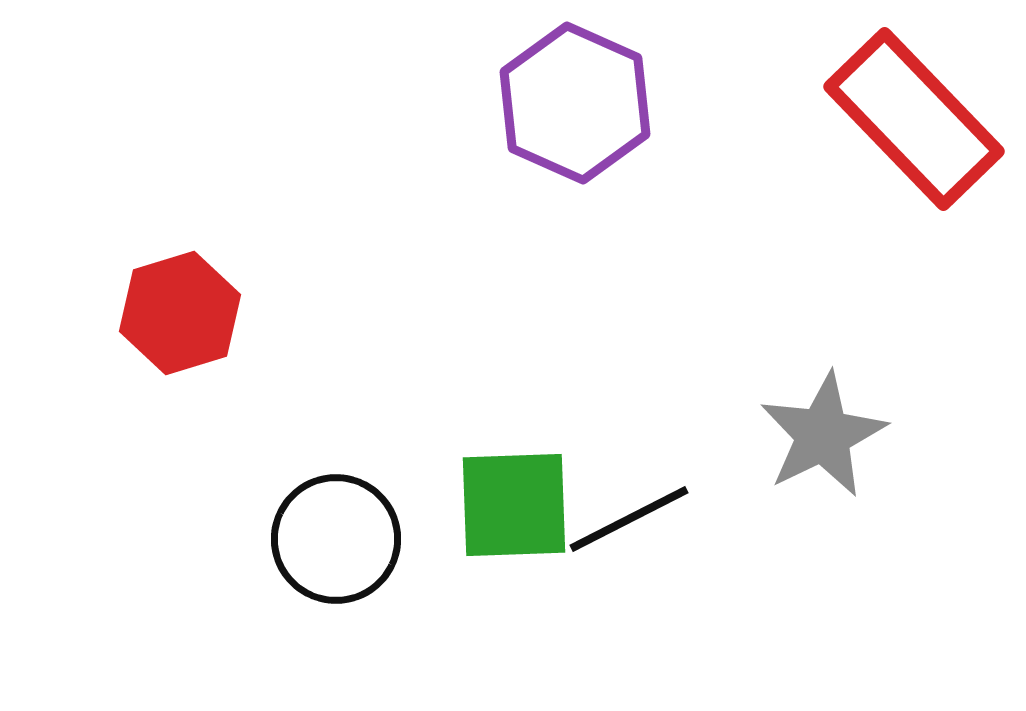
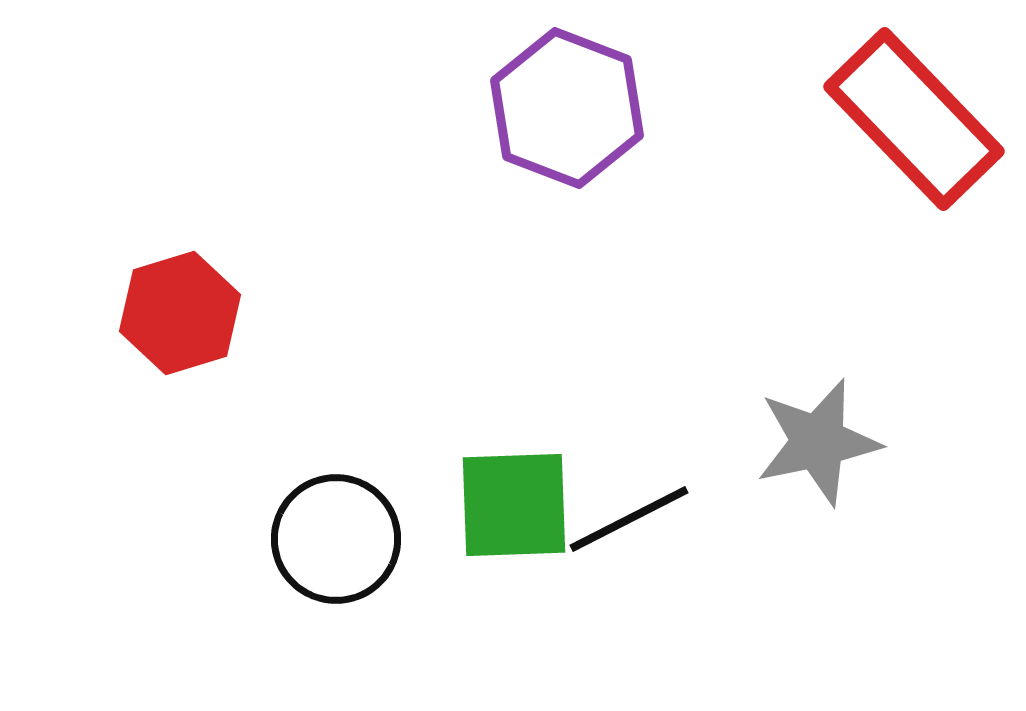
purple hexagon: moved 8 px left, 5 px down; rotated 3 degrees counterclockwise
gray star: moved 5 px left, 7 px down; rotated 14 degrees clockwise
